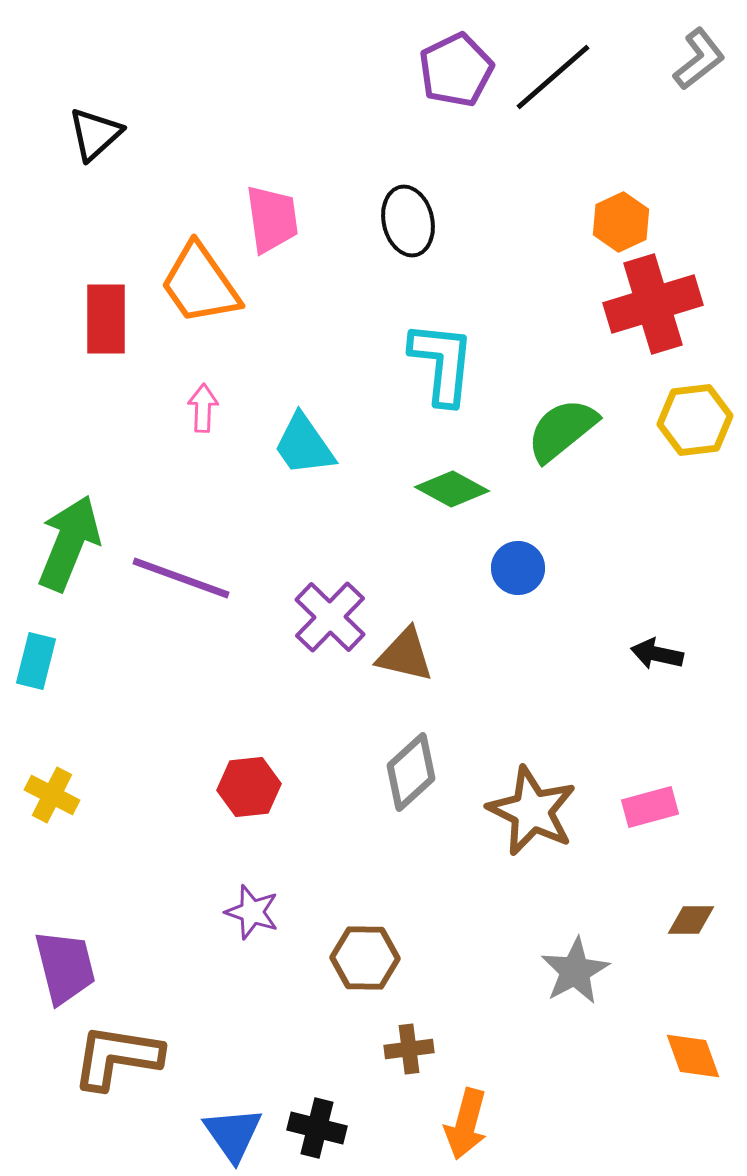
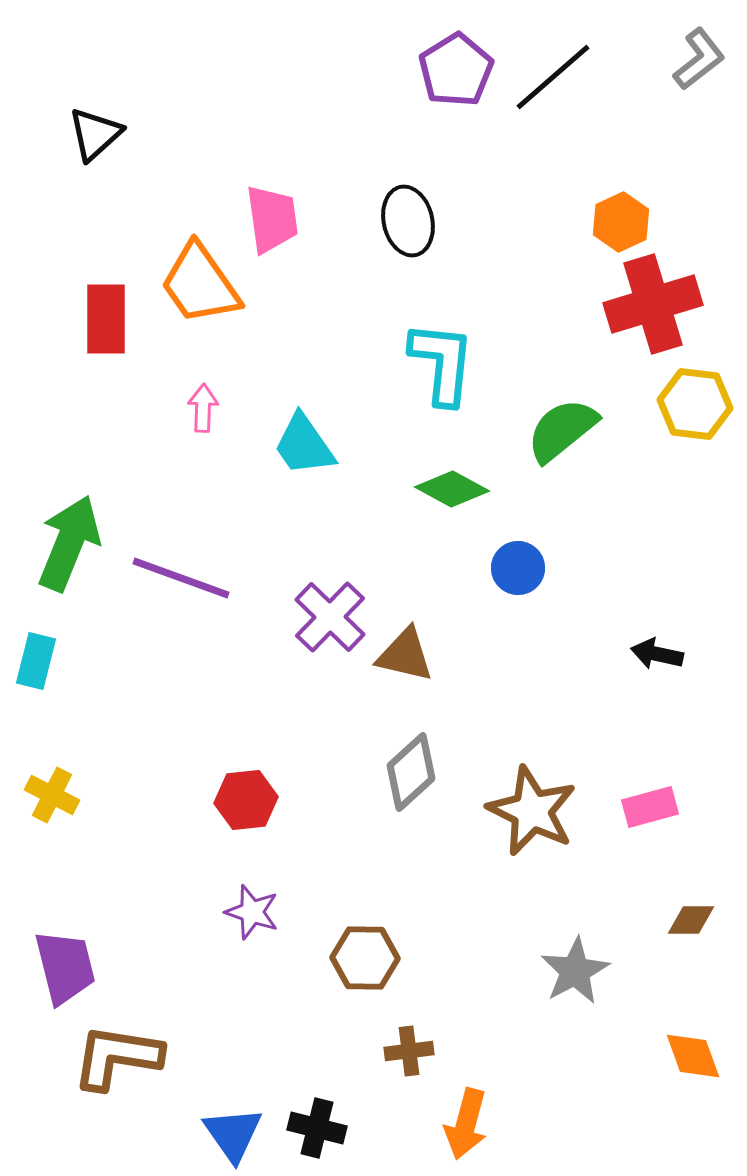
purple pentagon: rotated 6 degrees counterclockwise
yellow hexagon: moved 16 px up; rotated 14 degrees clockwise
red hexagon: moved 3 px left, 13 px down
brown cross: moved 2 px down
